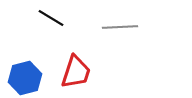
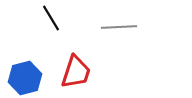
black line: rotated 28 degrees clockwise
gray line: moved 1 px left
